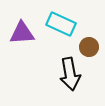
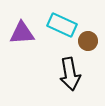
cyan rectangle: moved 1 px right, 1 px down
brown circle: moved 1 px left, 6 px up
